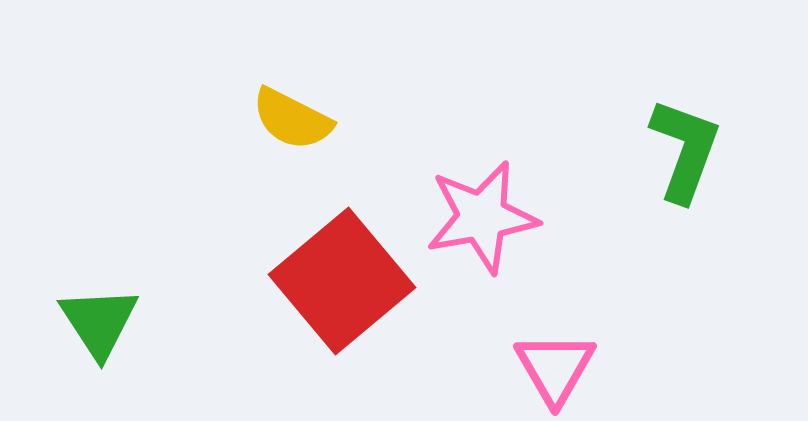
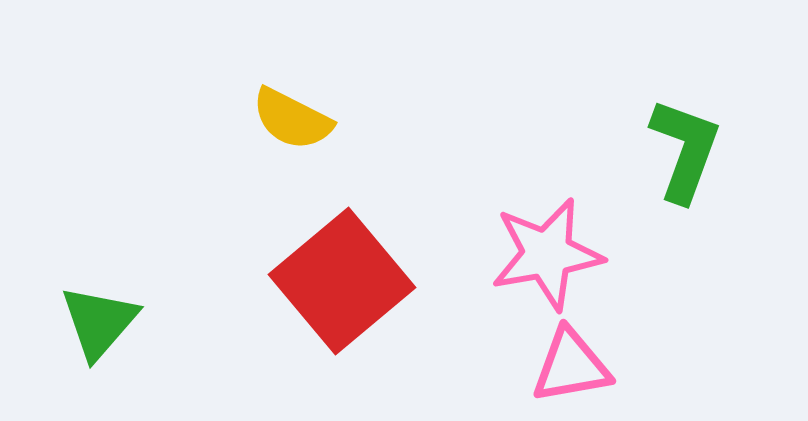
pink star: moved 65 px right, 37 px down
green triangle: rotated 14 degrees clockwise
pink triangle: moved 16 px right, 2 px up; rotated 50 degrees clockwise
